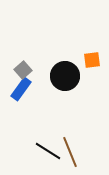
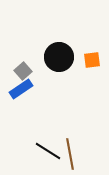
gray square: moved 1 px down
black circle: moved 6 px left, 19 px up
blue rectangle: rotated 20 degrees clockwise
brown line: moved 2 px down; rotated 12 degrees clockwise
